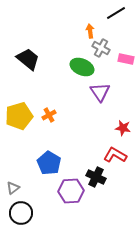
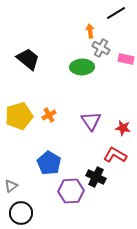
green ellipse: rotated 25 degrees counterclockwise
purple triangle: moved 9 px left, 29 px down
gray triangle: moved 2 px left, 2 px up
